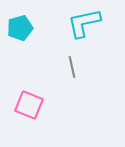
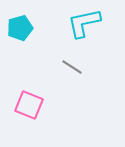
gray line: rotated 45 degrees counterclockwise
